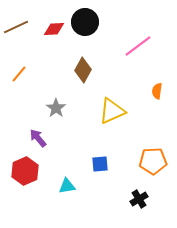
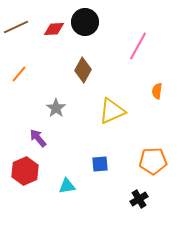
pink line: rotated 24 degrees counterclockwise
